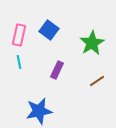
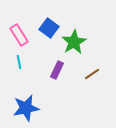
blue square: moved 2 px up
pink rectangle: rotated 45 degrees counterclockwise
green star: moved 18 px left, 1 px up
brown line: moved 5 px left, 7 px up
blue star: moved 13 px left, 3 px up
